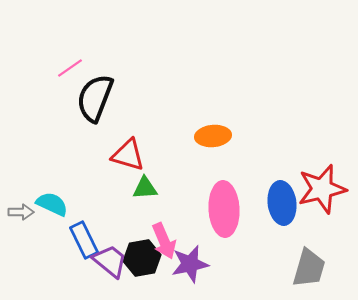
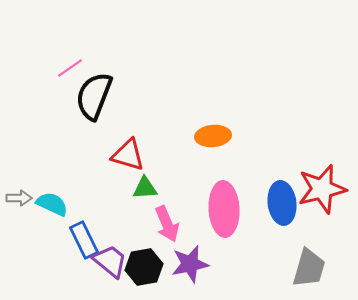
black semicircle: moved 1 px left, 2 px up
gray arrow: moved 2 px left, 14 px up
pink arrow: moved 3 px right, 17 px up
black hexagon: moved 2 px right, 9 px down
